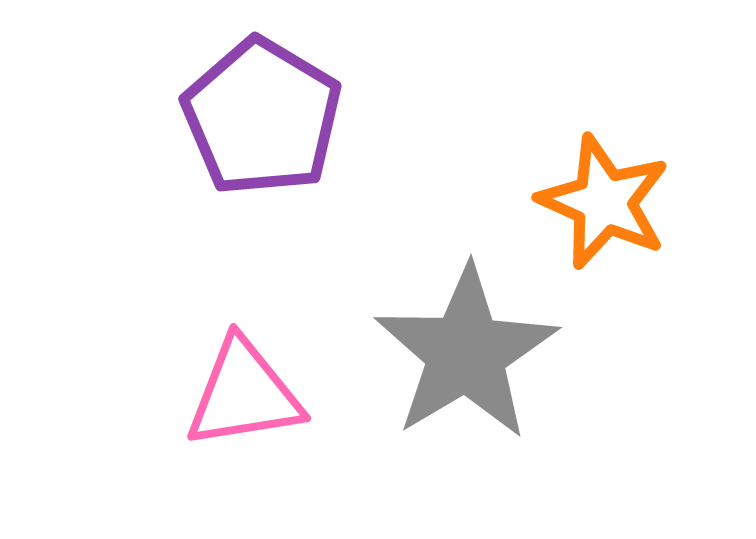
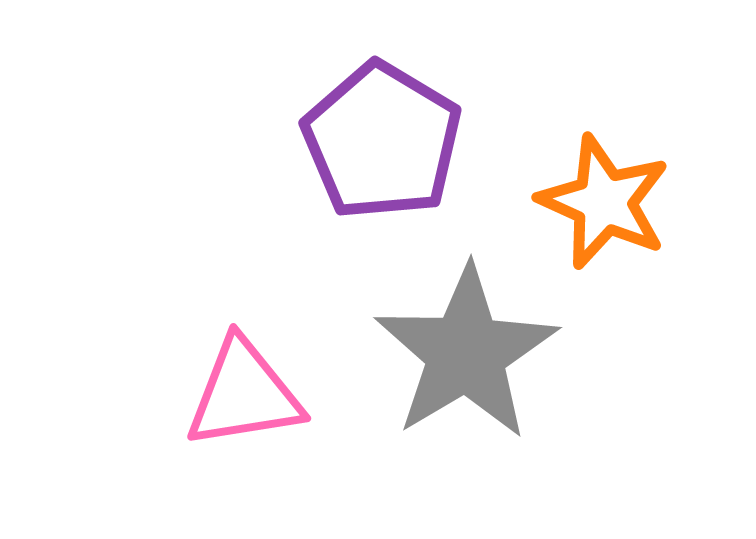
purple pentagon: moved 120 px right, 24 px down
